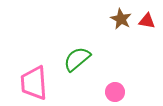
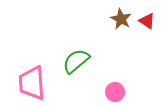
red triangle: rotated 24 degrees clockwise
green semicircle: moved 1 px left, 2 px down
pink trapezoid: moved 2 px left
